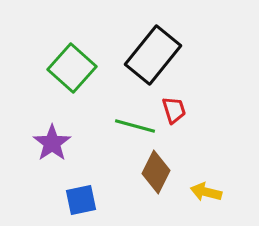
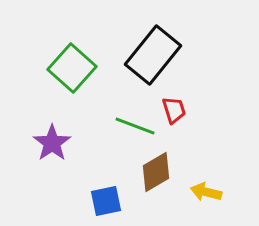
green line: rotated 6 degrees clockwise
brown diamond: rotated 33 degrees clockwise
blue square: moved 25 px right, 1 px down
